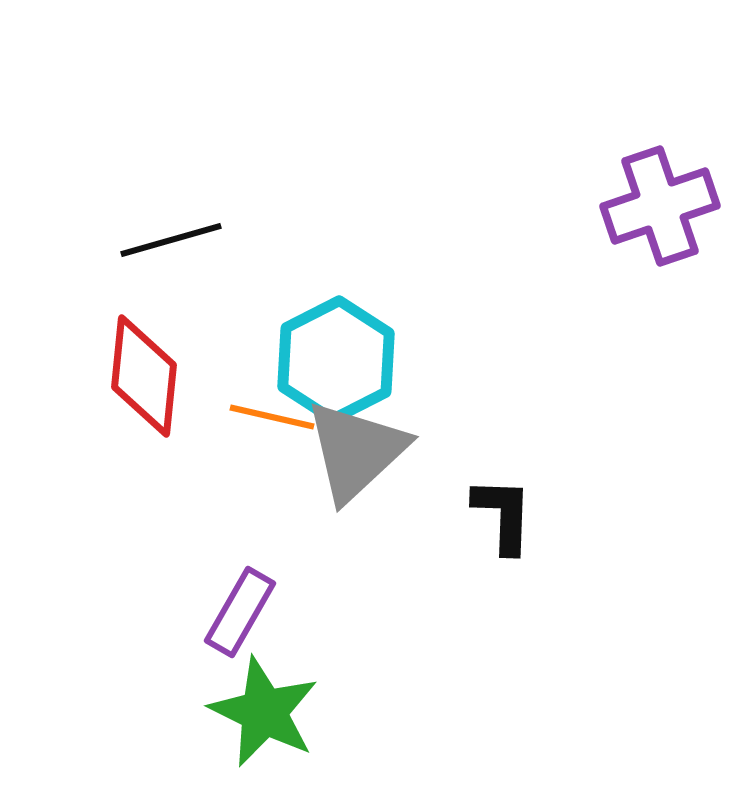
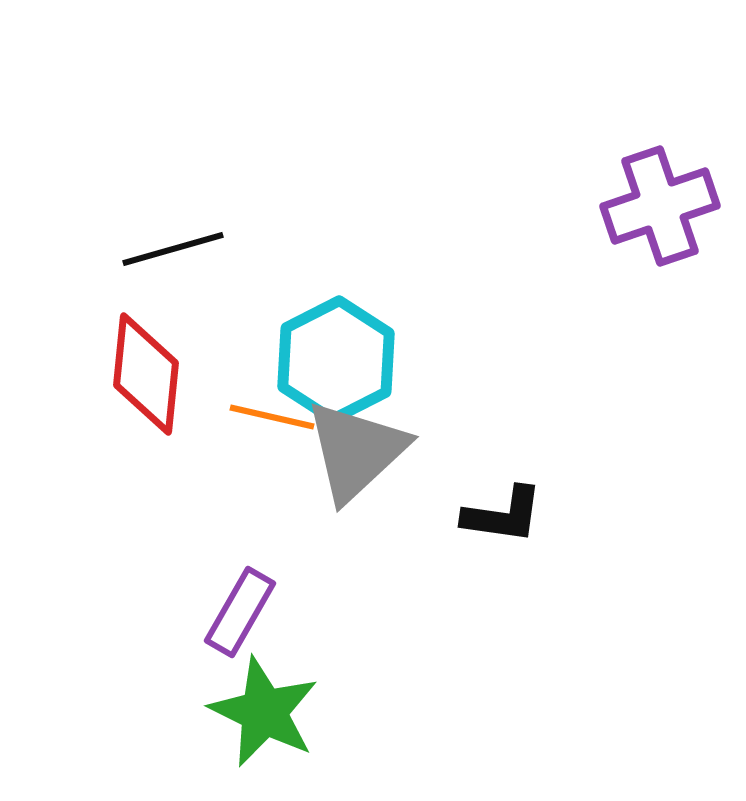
black line: moved 2 px right, 9 px down
red diamond: moved 2 px right, 2 px up
black L-shape: rotated 96 degrees clockwise
